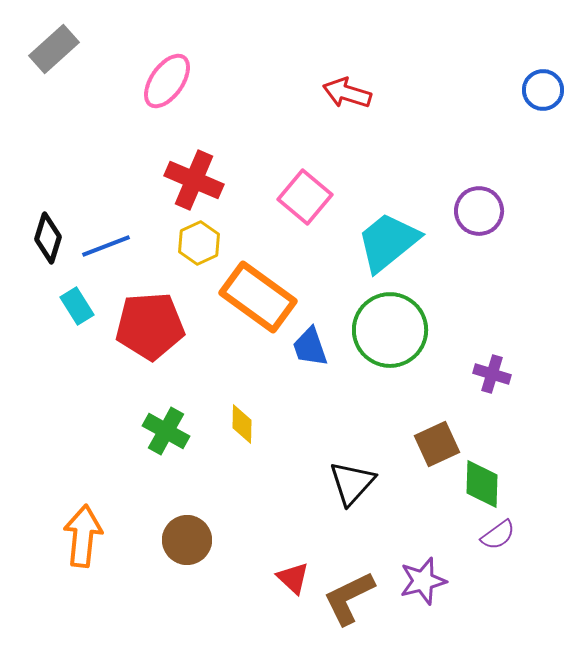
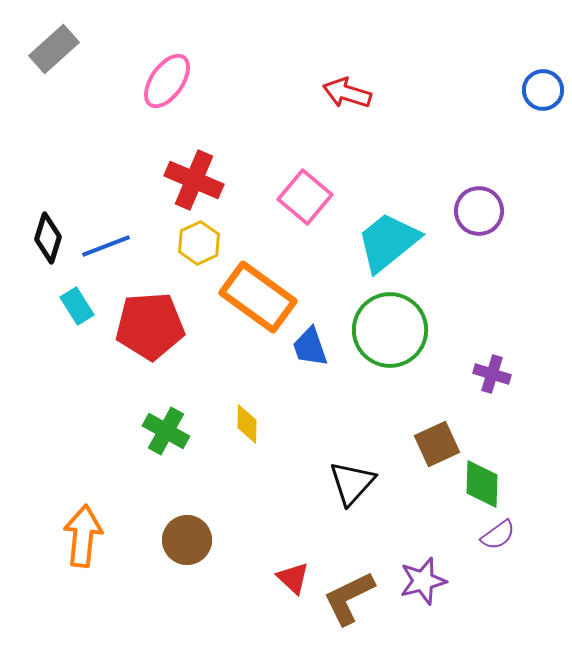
yellow diamond: moved 5 px right
